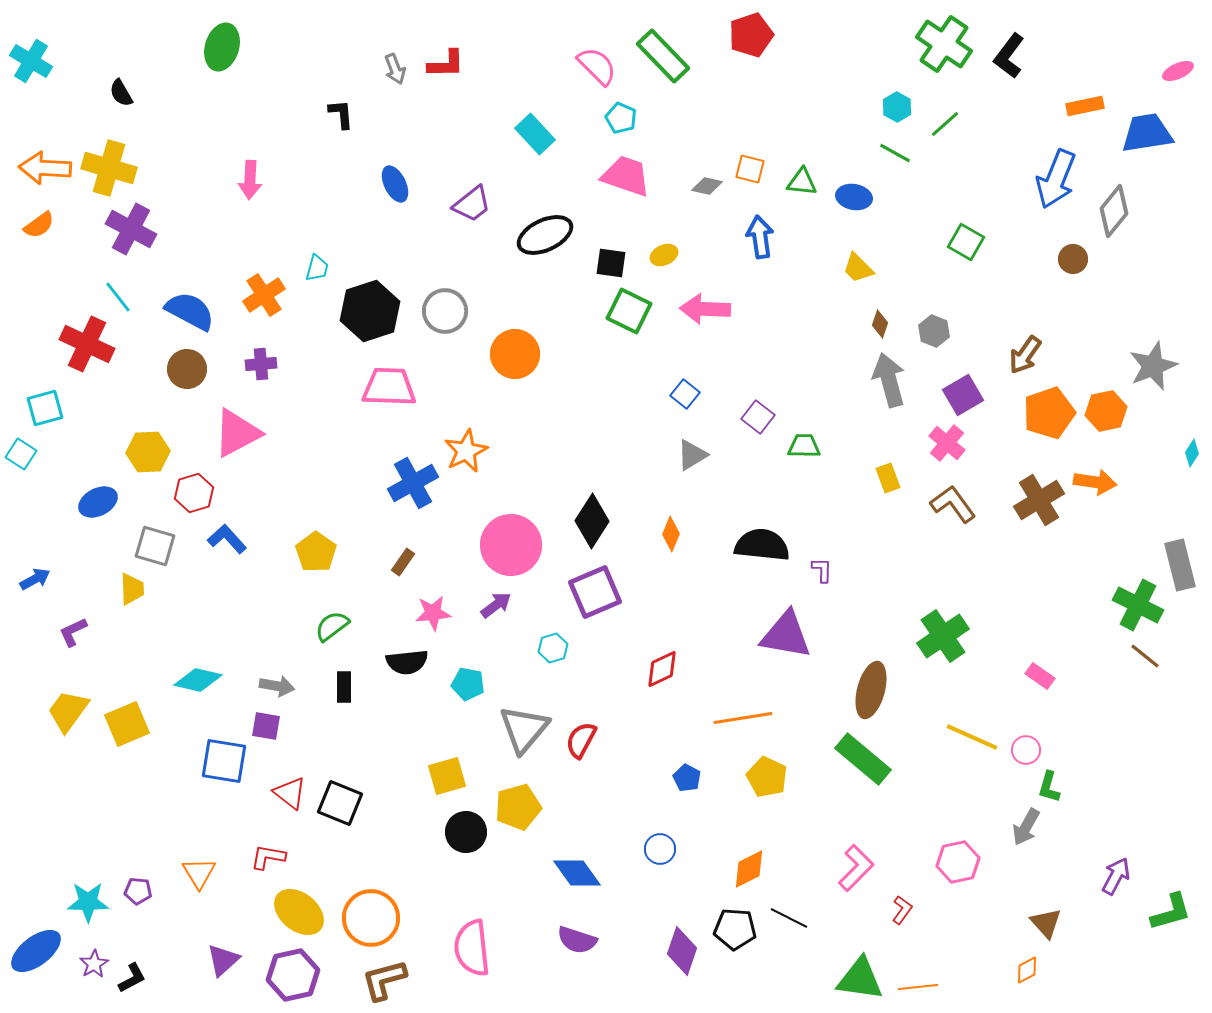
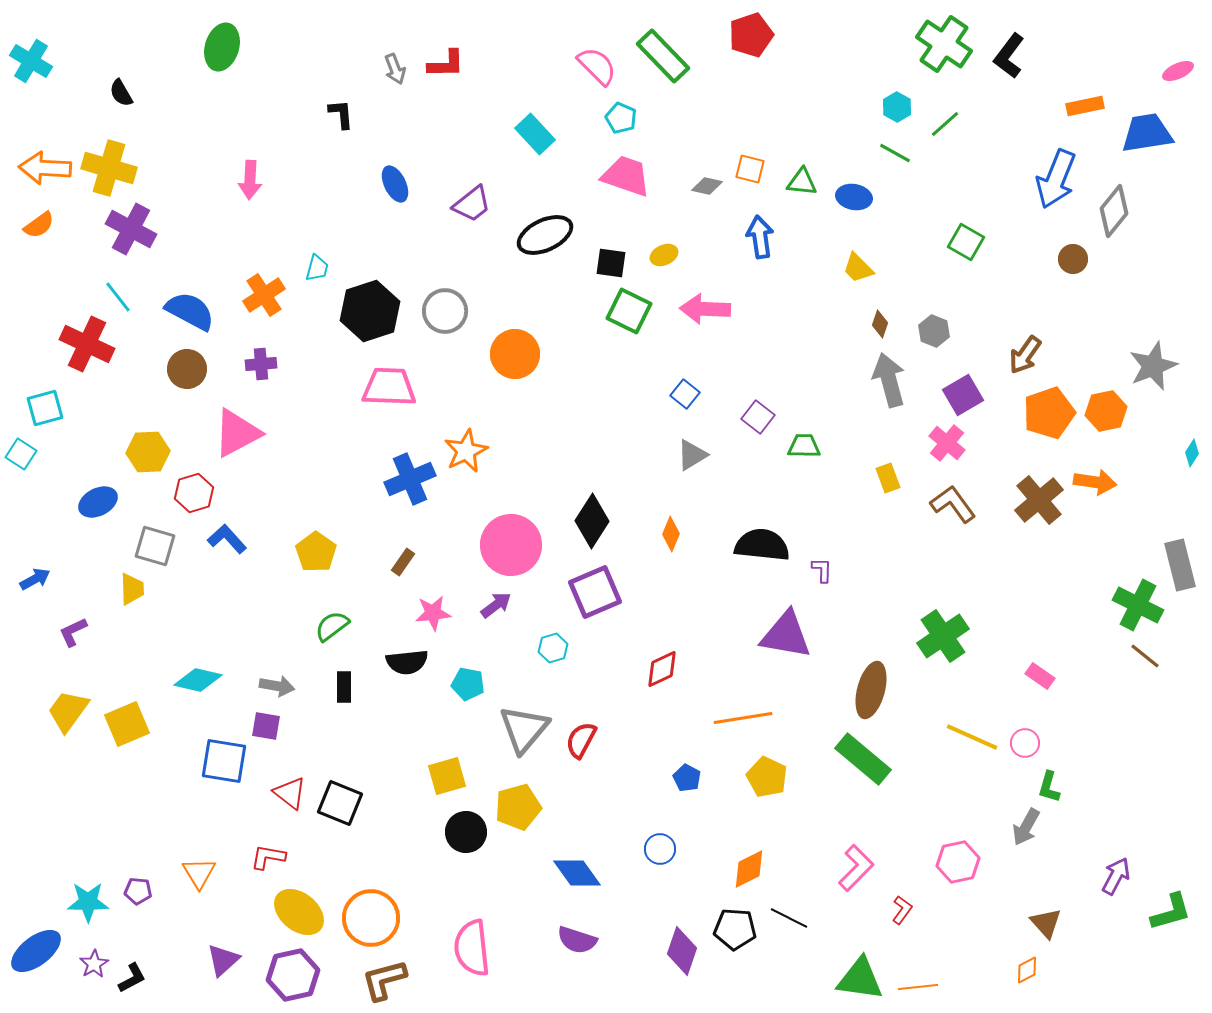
blue cross at (413, 483): moved 3 px left, 4 px up; rotated 6 degrees clockwise
brown cross at (1039, 500): rotated 9 degrees counterclockwise
pink circle at (1026, 750): moved 1 px left, 7 px up
